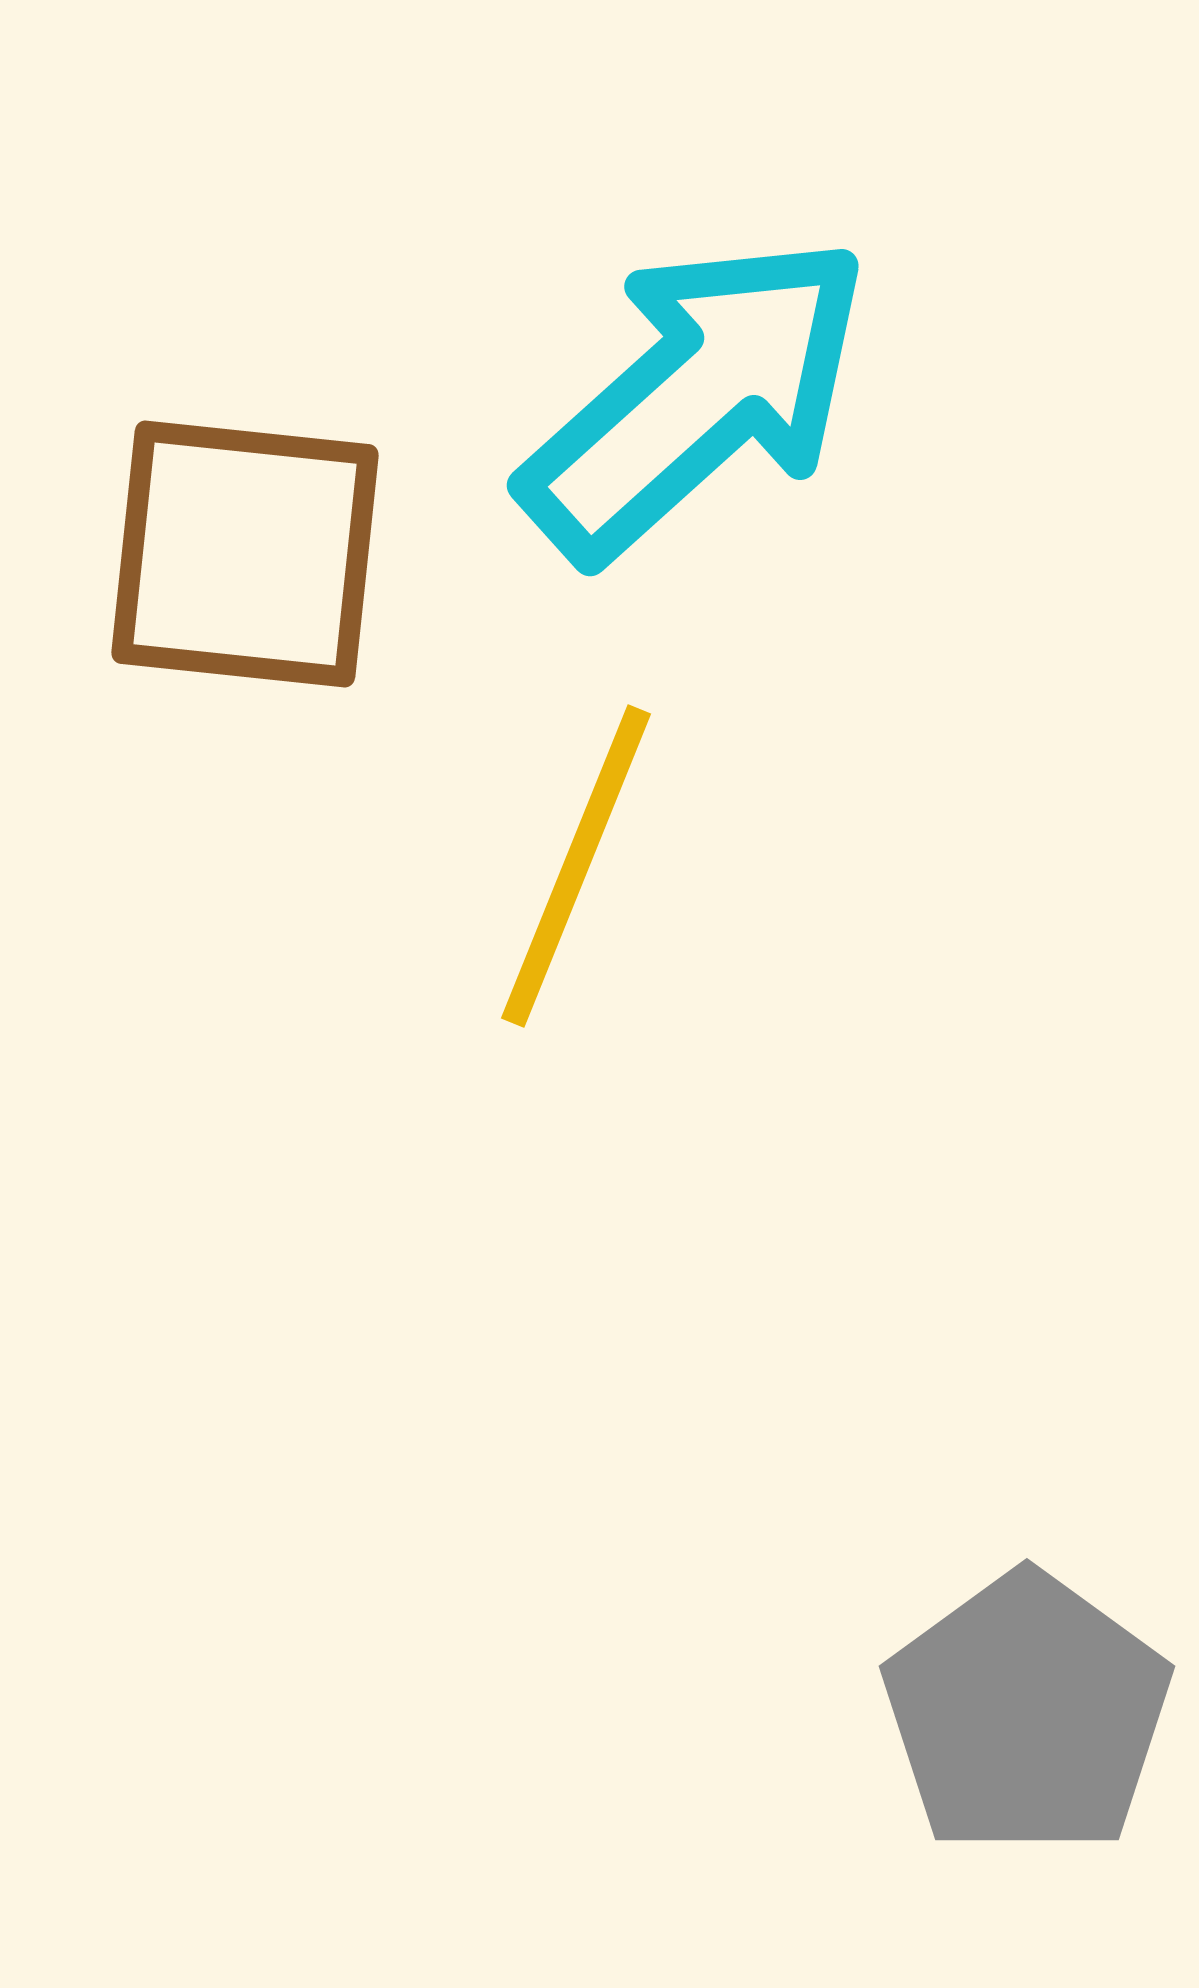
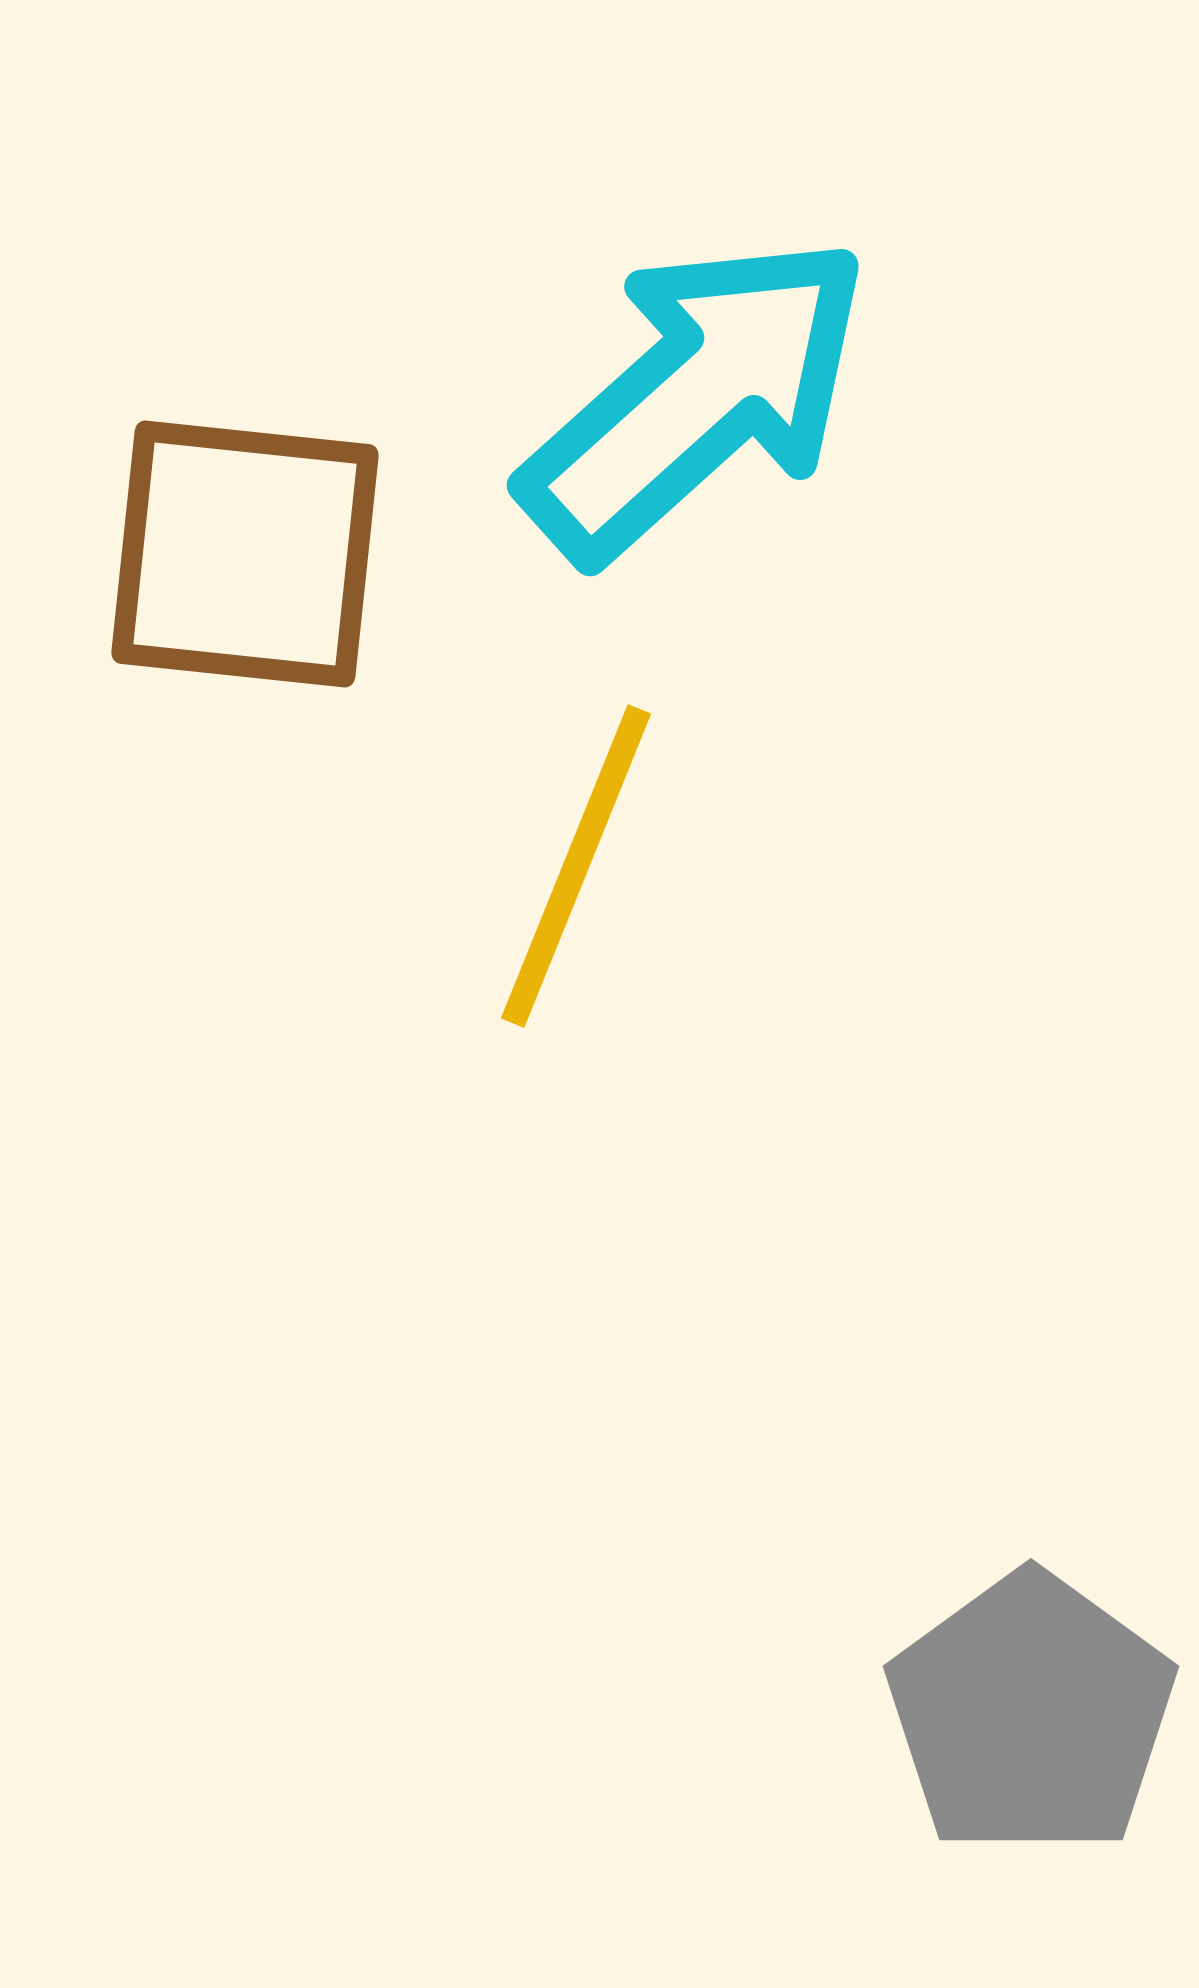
gray pentagon: moved 4 px right
